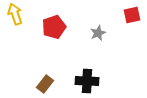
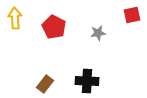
yellow arrow: moved 4 px down; rotated 15 degrees clockwise
red pentagon: rotated 25 degrees counterclockwise
gray star: rotated 14 degrees clockwise
